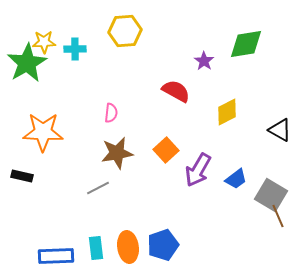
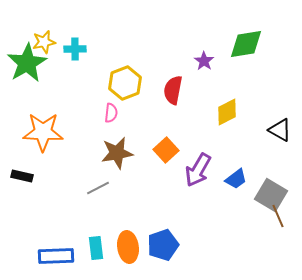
yellow hexagon: moved 52 px down; rotated 16 degrees counterclockwise
yellow star: rotated 10 degrees counterclockwise
red semicircle: moved 3 px left, 1 px up; rotated 108 degrees counterclockwise
